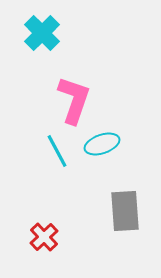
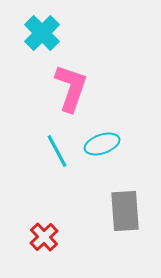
pink L-shape: moved 3 px left, 12 px up
